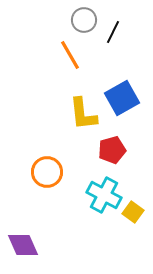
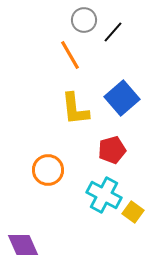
black line: rotated 15 degrees clockwise
blue square: rotated 12 degrees counterclockwise
yellow L-shape: moved 8 px left, 5 px up
orange circle: moved 1 px right, 2 px up
